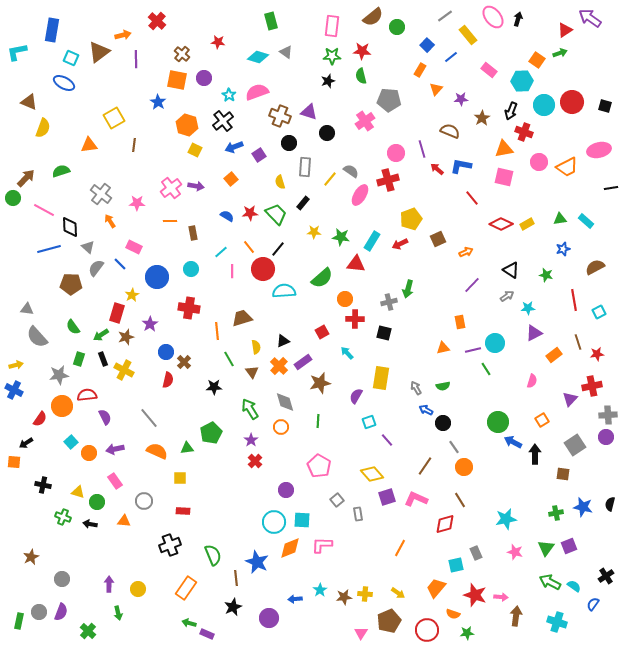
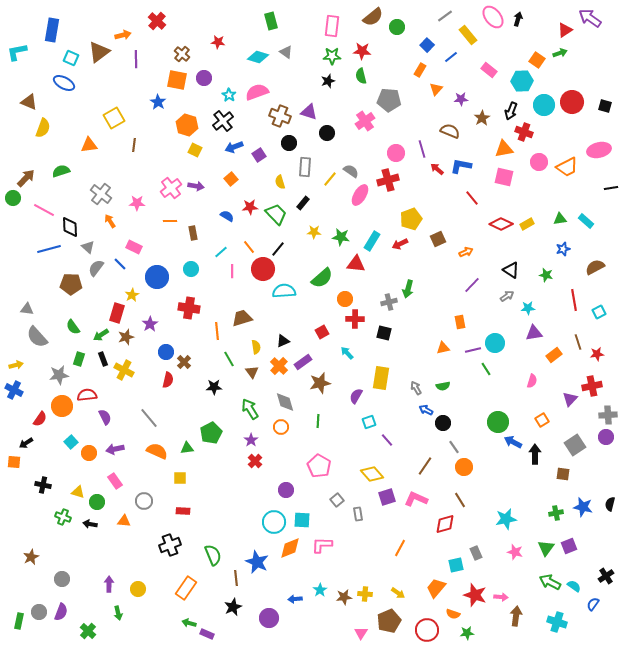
red star at (250, 213): moved 6 px up
purple triangle at (534, 333): rotated 18 degrees clockwise
